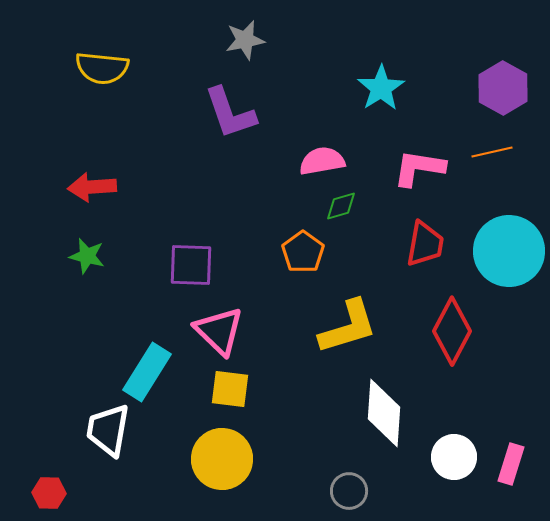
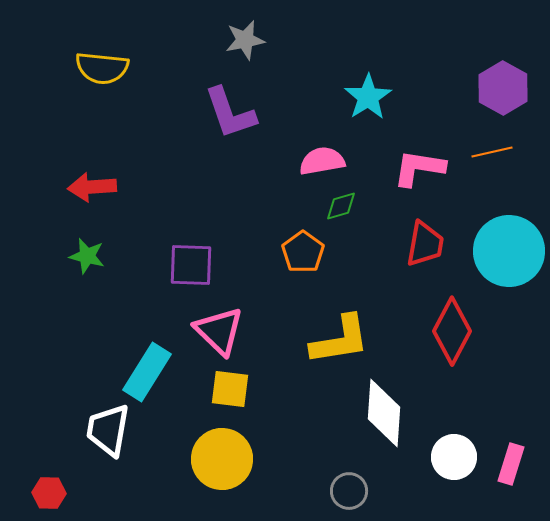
cyan star: moved 13 px left, 9 px down
yellow L-shape: moved 8 px left, 13 px down; rotated 8 degrees clockwise
